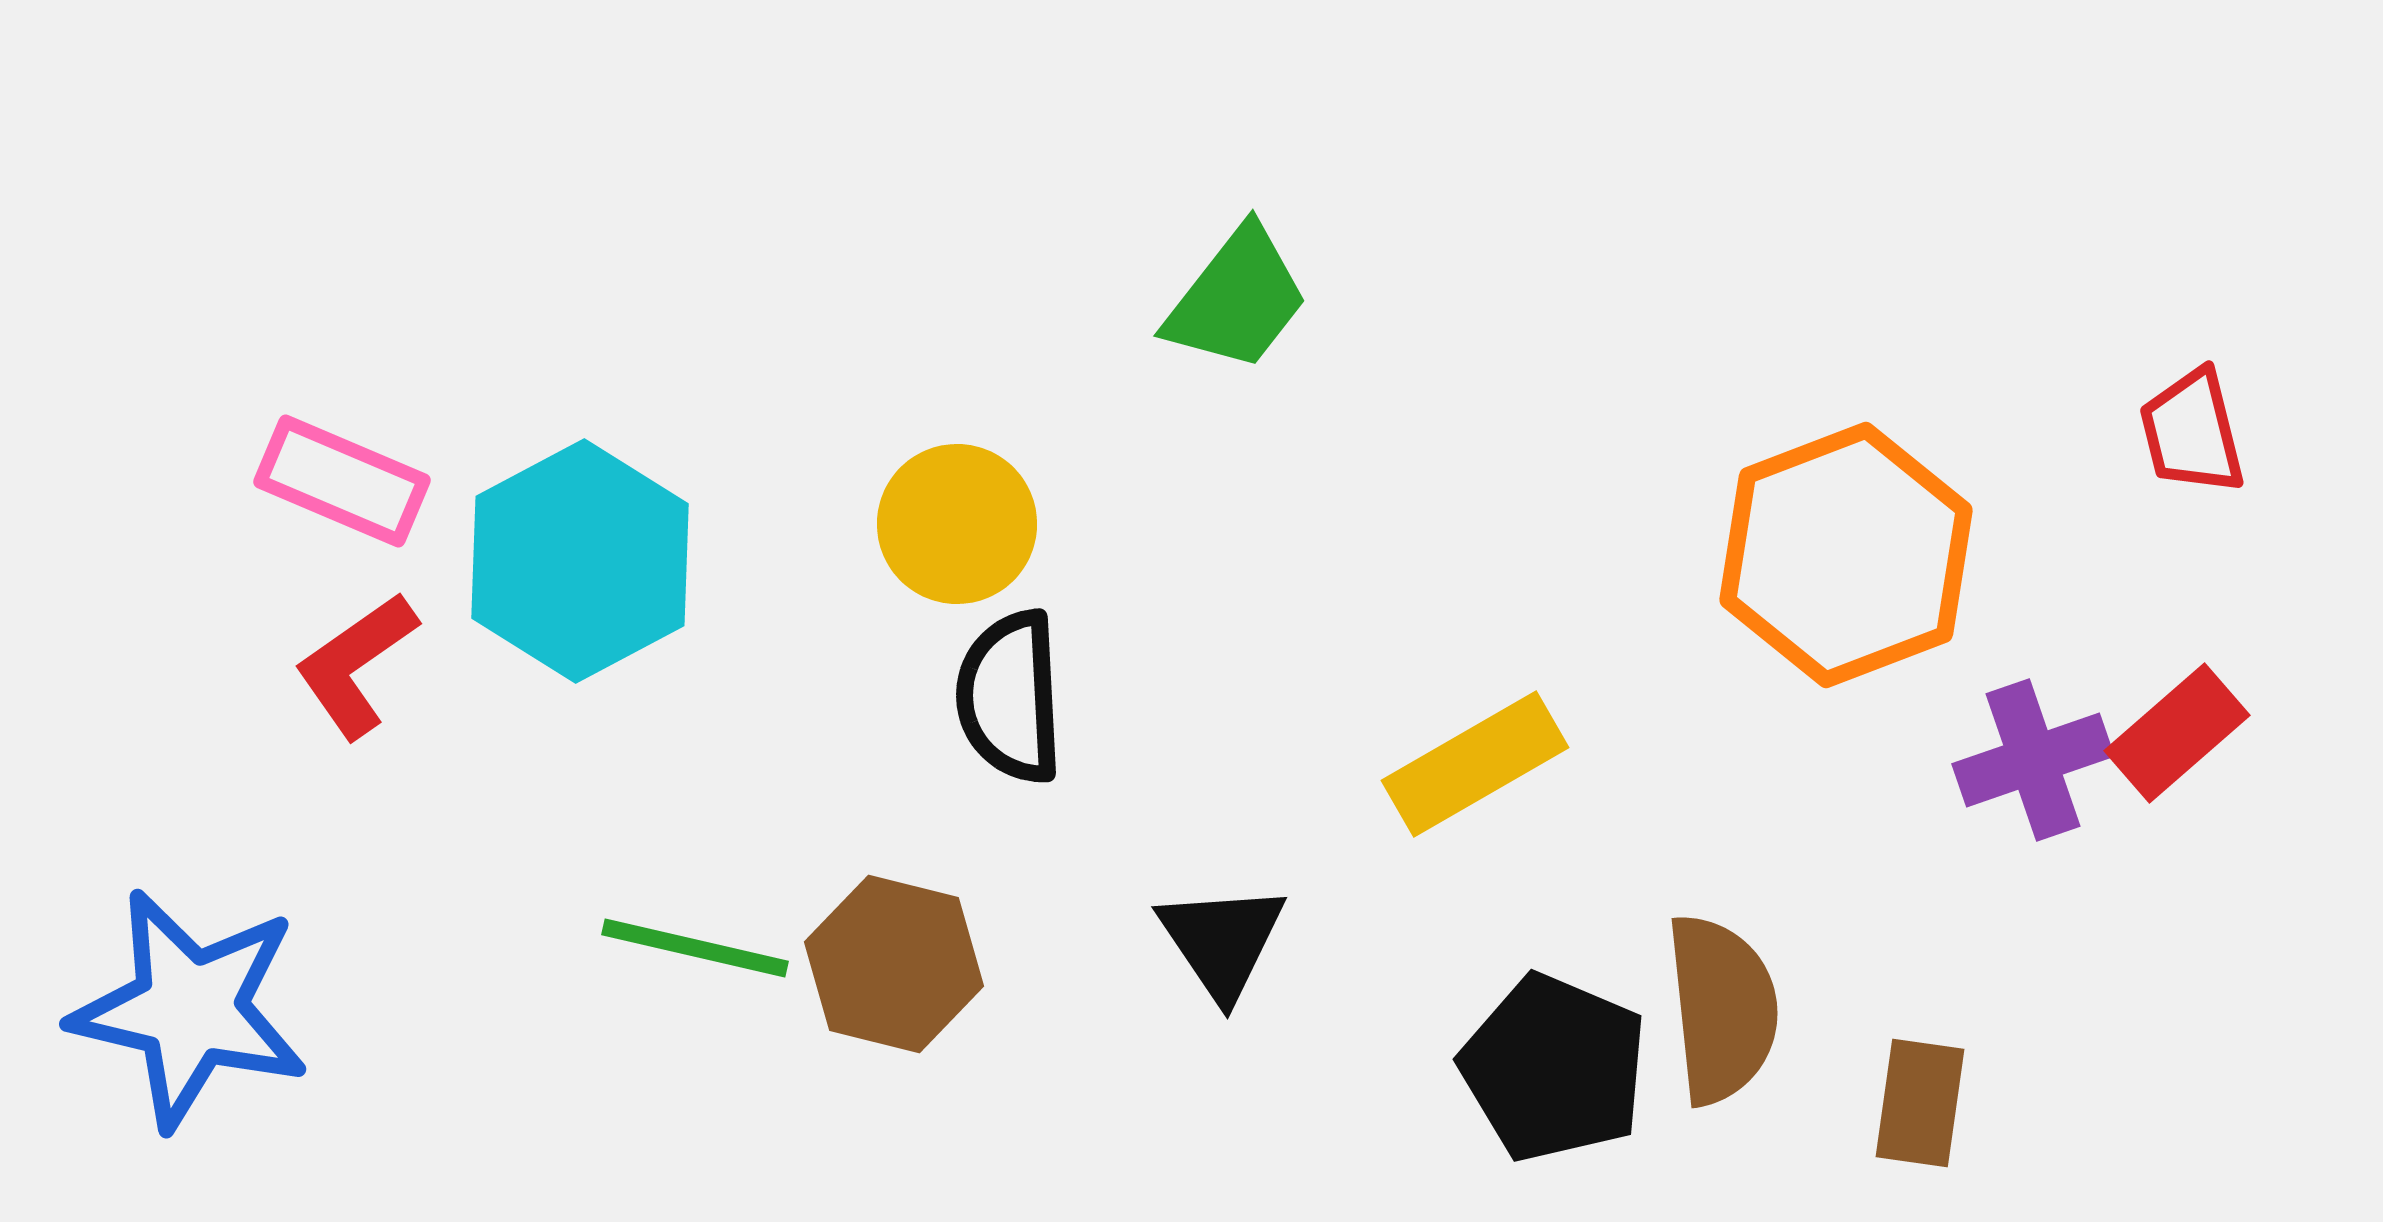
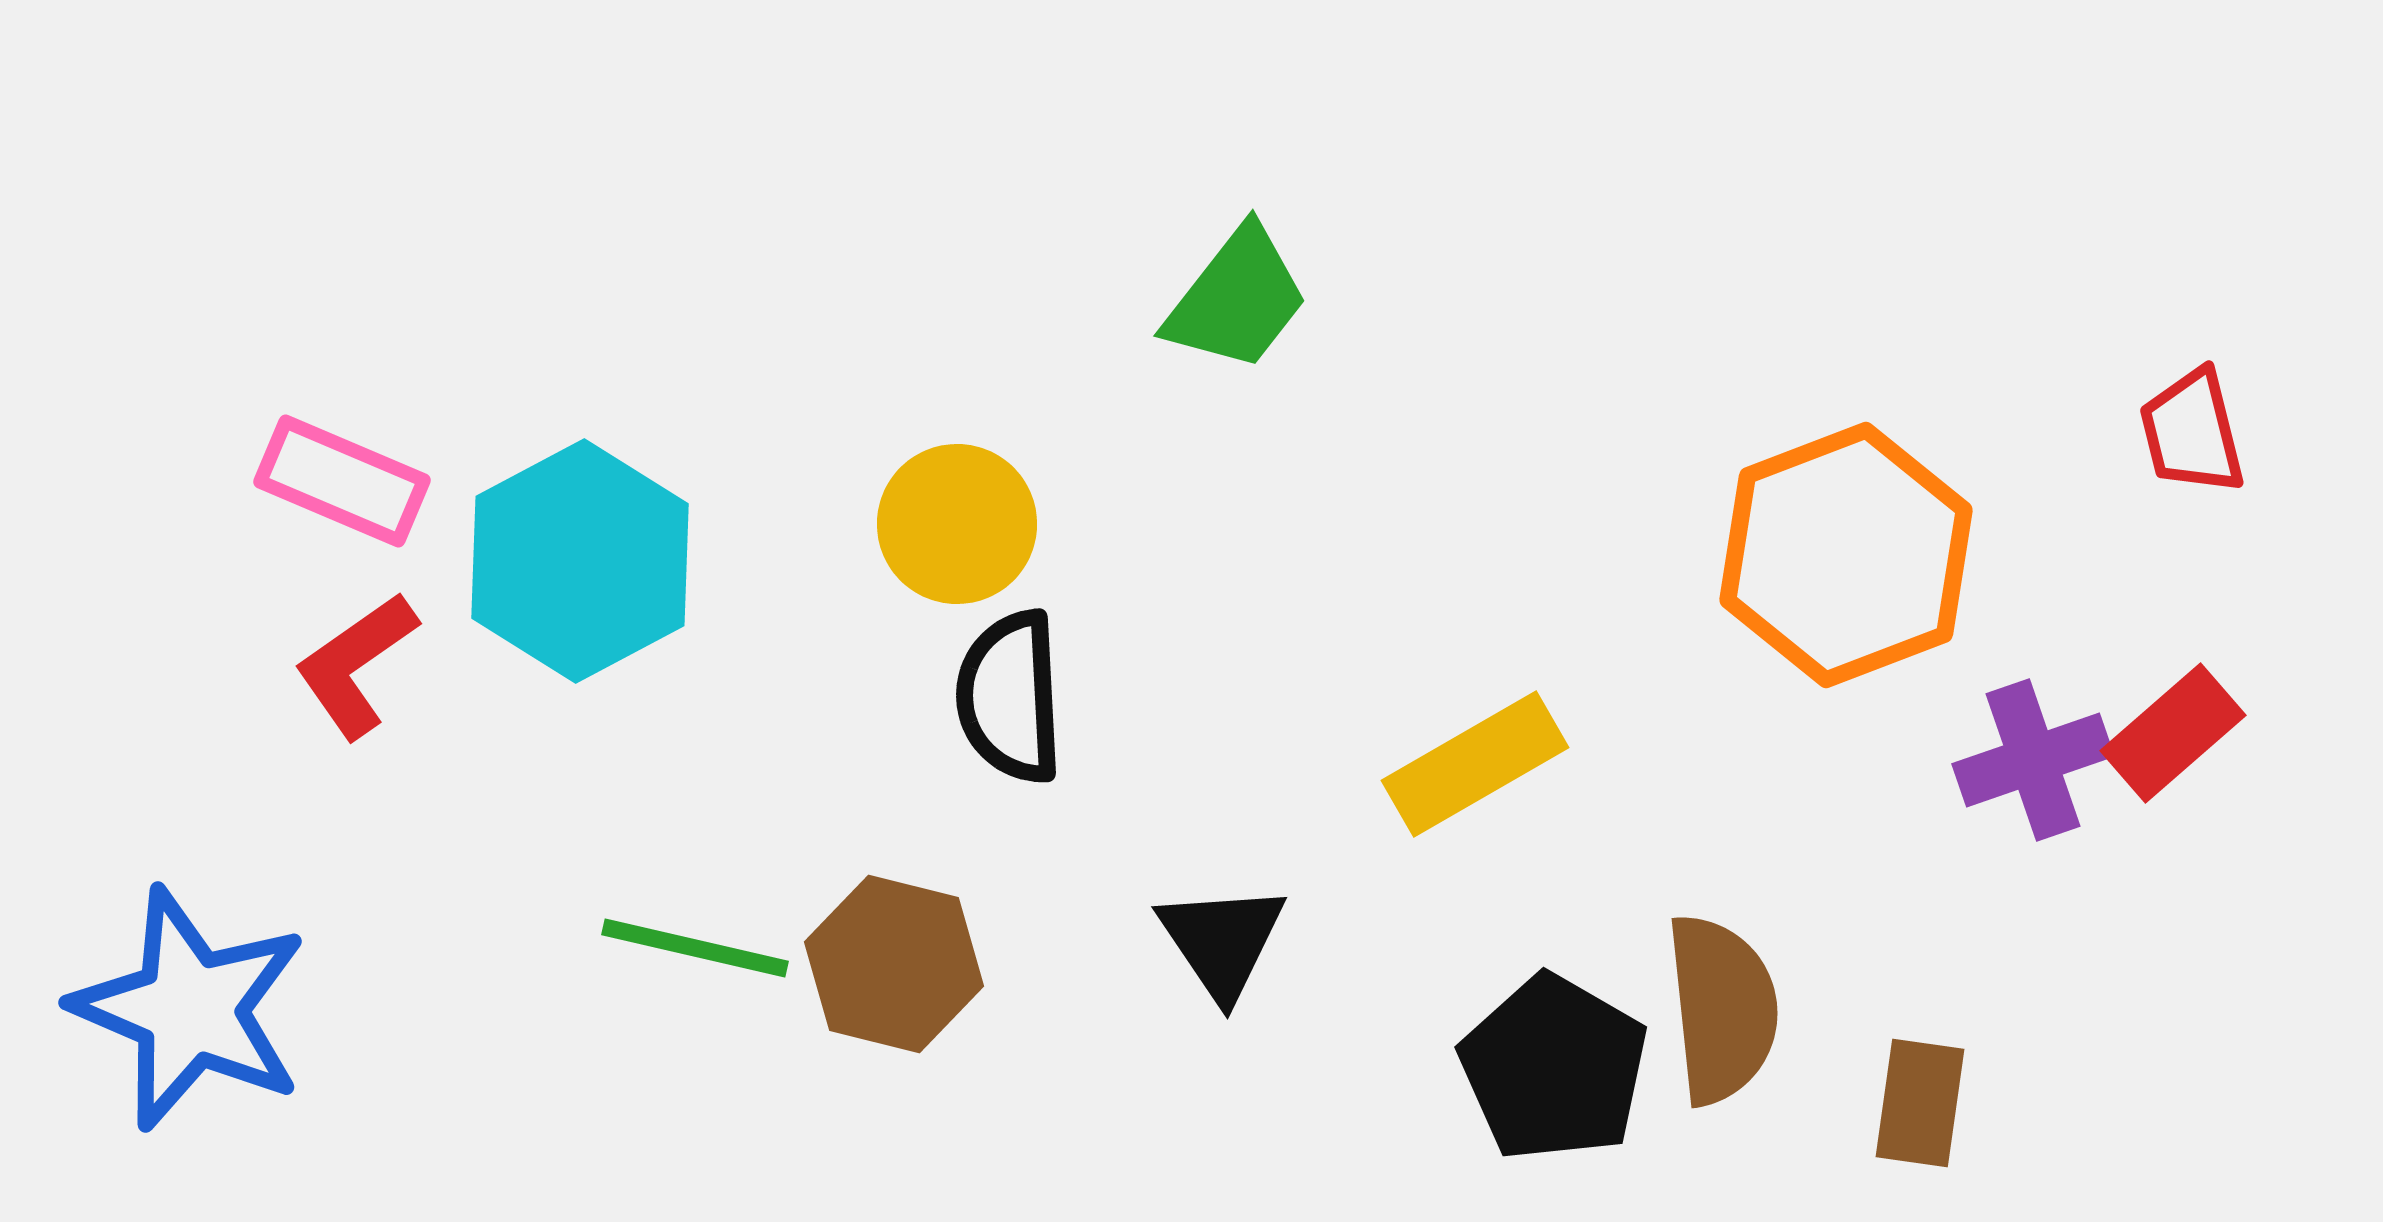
red rectangle: moved 4 px left
blue star: rotated 10 degrees clockwise
black pentagon: rotated 7 degrees clockwise
